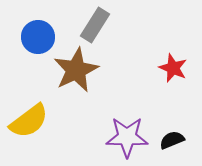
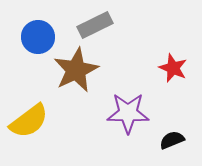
gray rectangle: rotated 32 degrees clockwise
purple star: moved 1 px right, 24 px up
